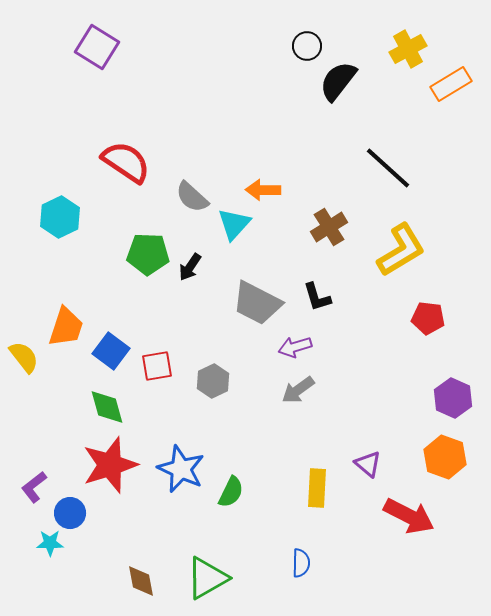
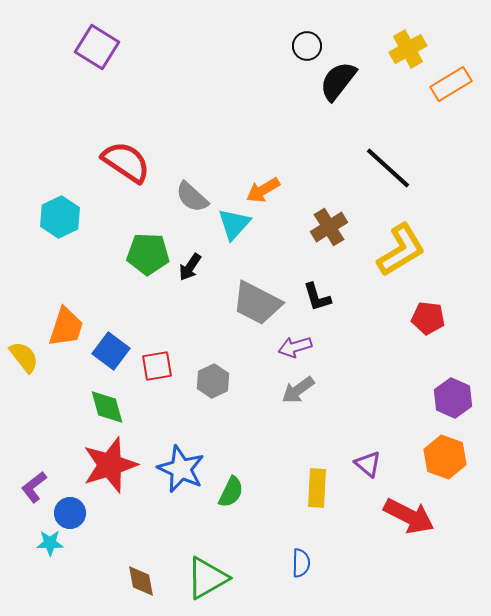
orange arrow: rotated 32 degrees counterclockwise
